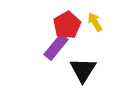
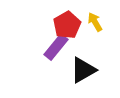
black triangle: rotated 28 degrees clockwise
